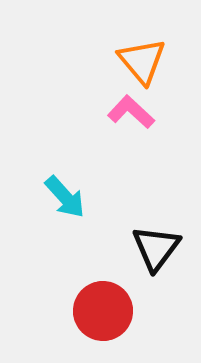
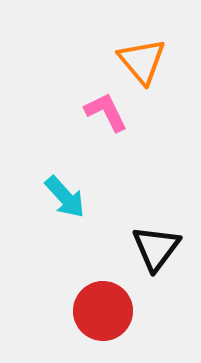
pink L-shape: moved 25 px left; rotated 21 degrees clockwise
